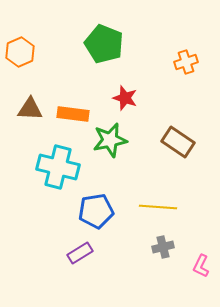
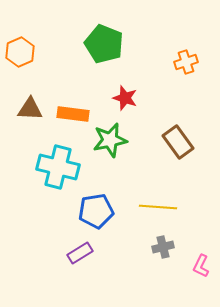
brown rectangle: rotated 20 degrees clockwise
